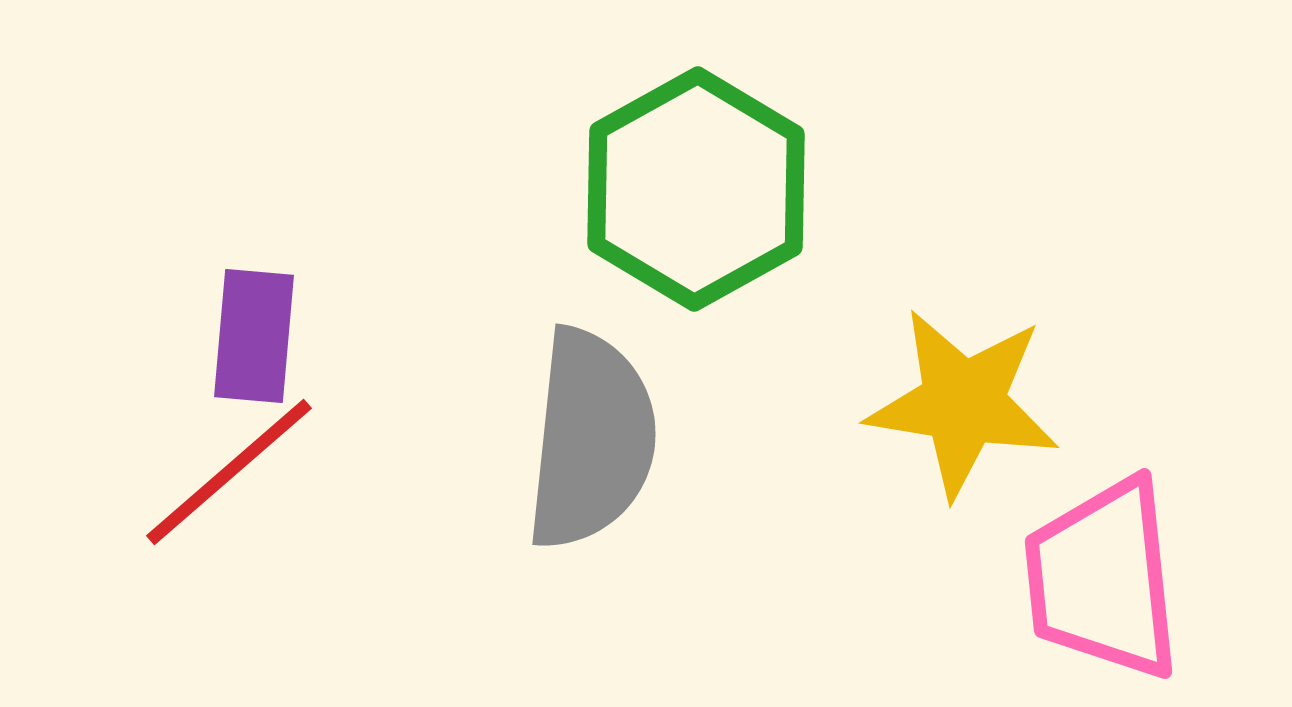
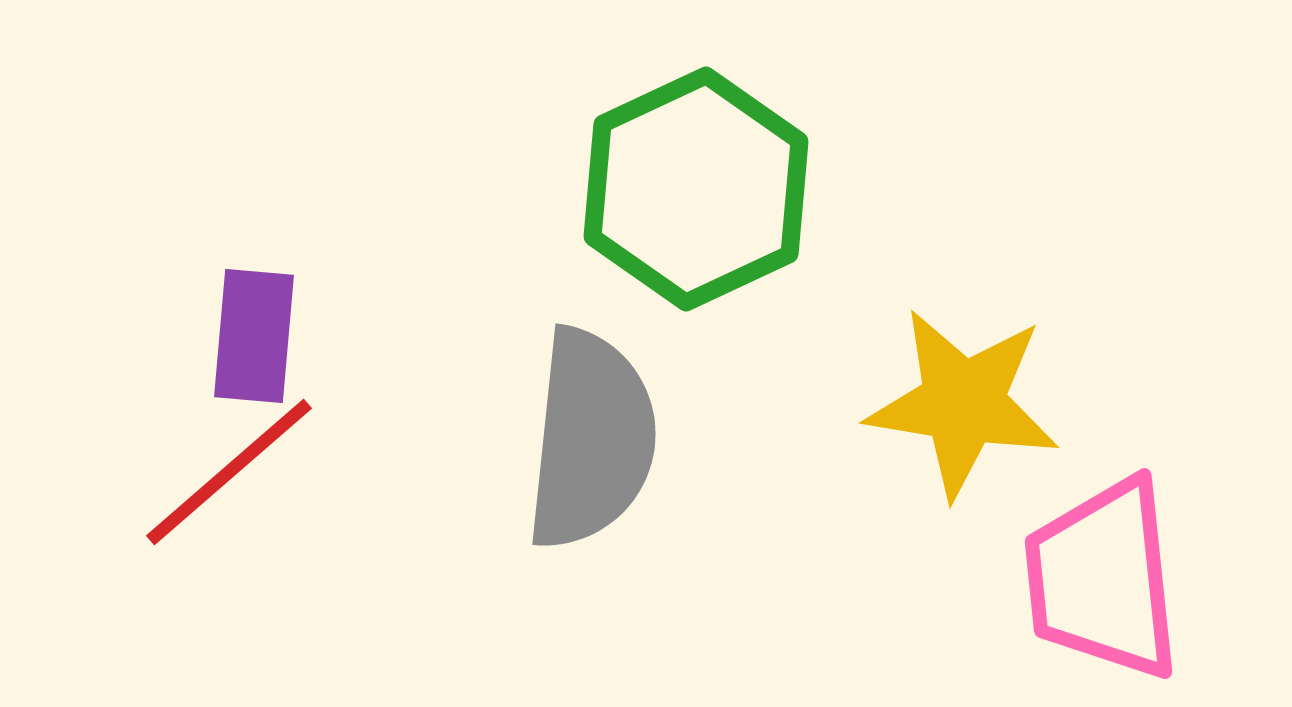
green hexagon: rotated 4 degrees clockwise
